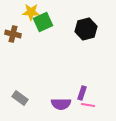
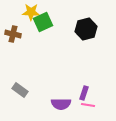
purple rectangle: moved 2 px right
gray rectangle: moved 8 px up
